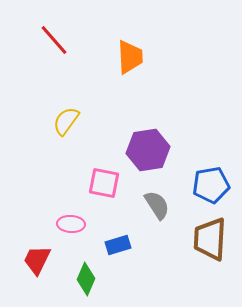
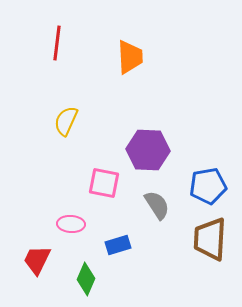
red line: moved 3 px right, 3 px down; rotated 48 degrees clockwise
yellow semicircle: rotated 12 degrees counterclockwise
purple hexagon: rotated 12 degrees clockwise
blue pentagon: moved 3 px left, 1 px down
